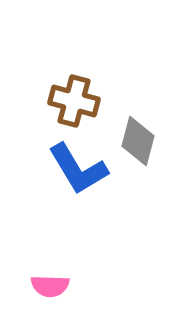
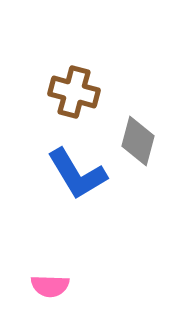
brown cross: moved 9 px up
blue L-shape: moved 1 px left, 5 px down
